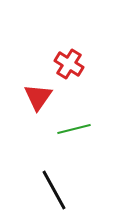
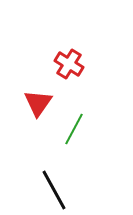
red triangle: moved 6 px down
green line: rotated 48 degrees counterclockwise
